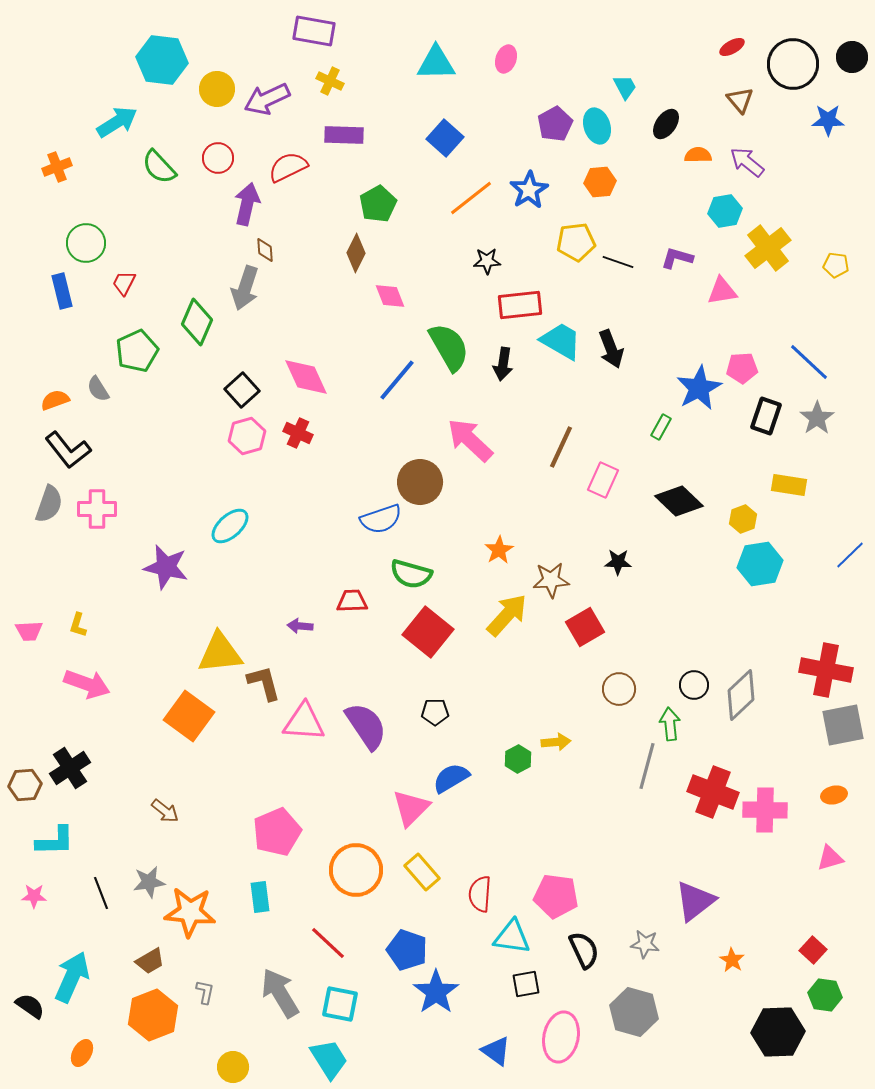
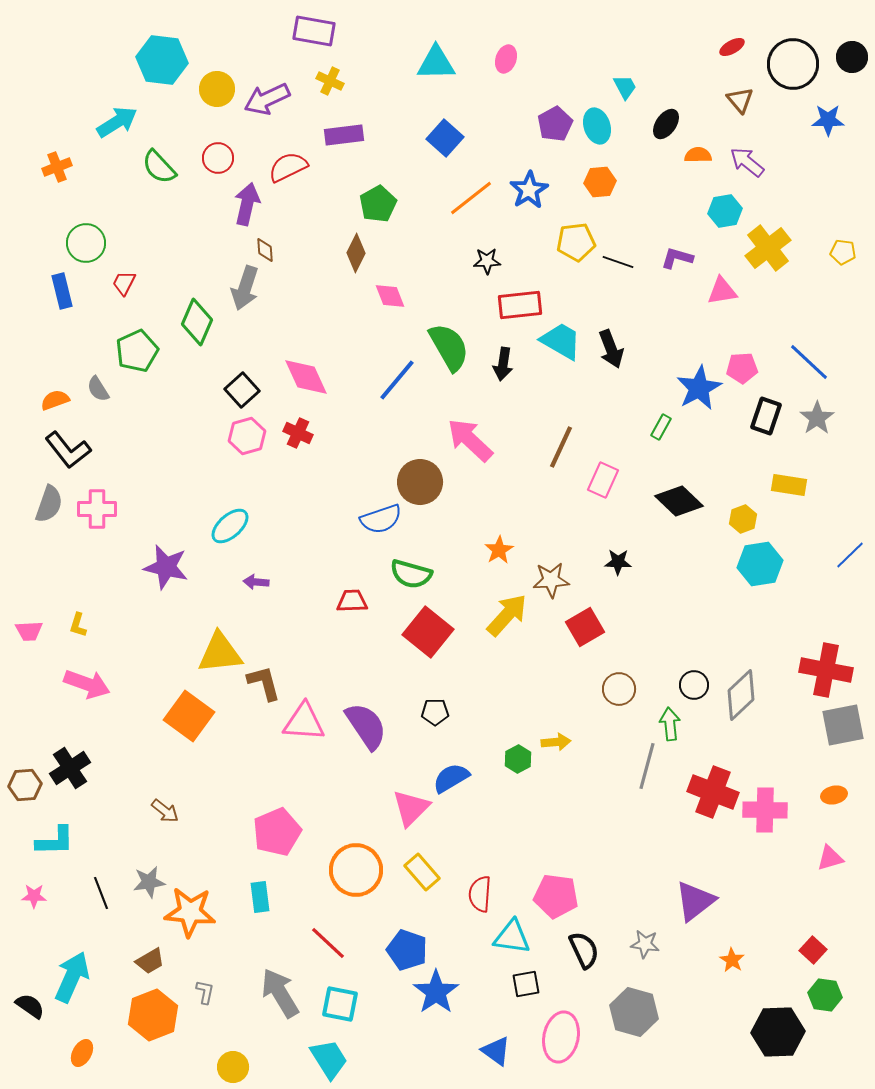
purple rectangle at (344, 135): rotated 9 degrees counterclockwise
yellow pentagon at (836, 265): moved 7 px right, 13 px up
purple arrow at (300, 626): moved 44 px left, 44 px up
